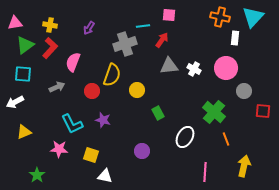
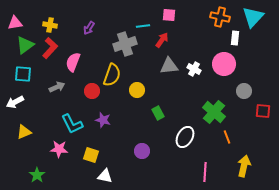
pink circle: moved 2 px left, 4 px up
orange line: moved 1 px right, 2 px up
